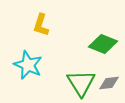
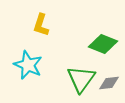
green triangle: moved 4 px up; rotated 8 degrees clockwise
